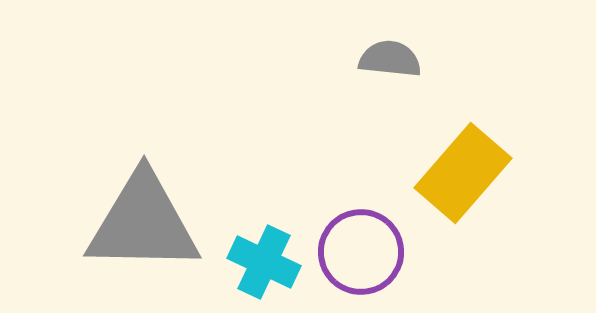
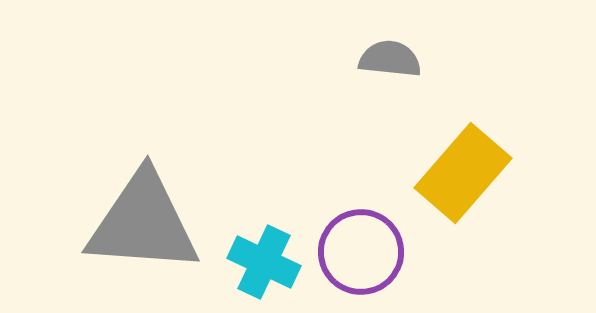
gray triangle: rotated 3 degrees clockwise
